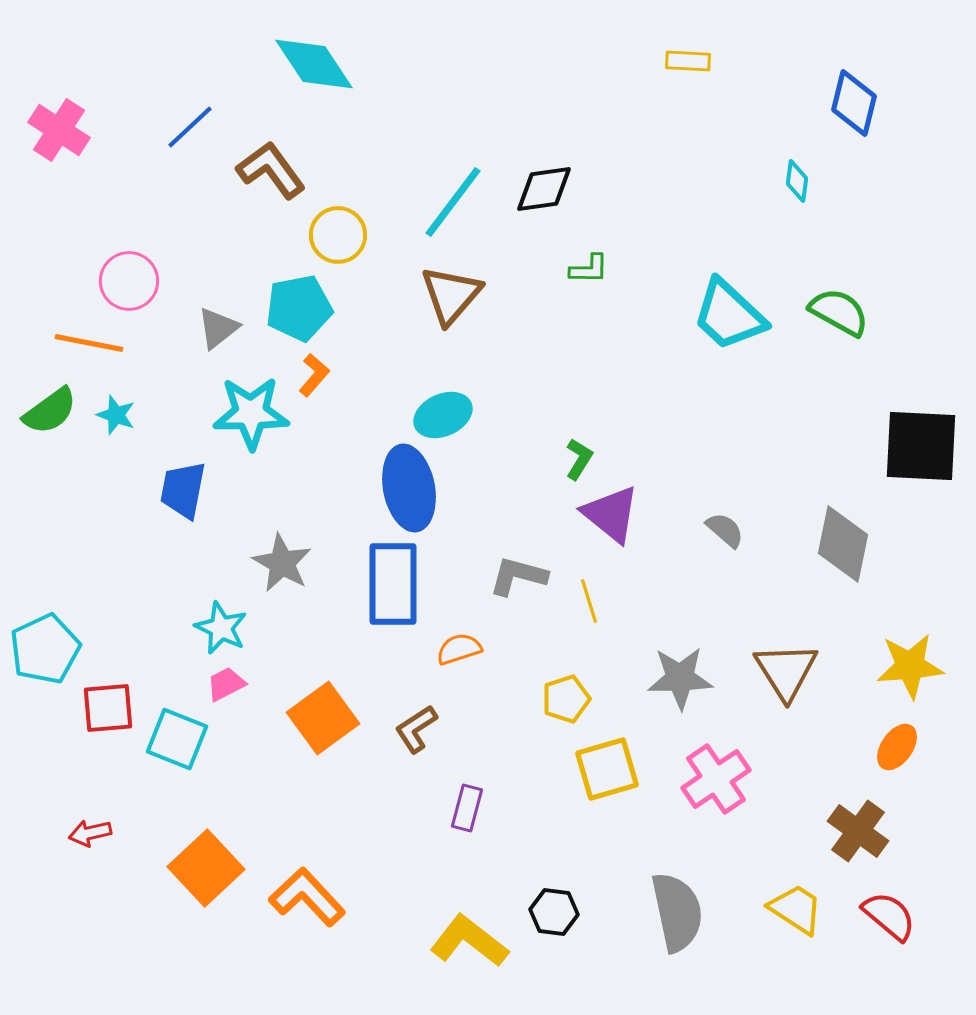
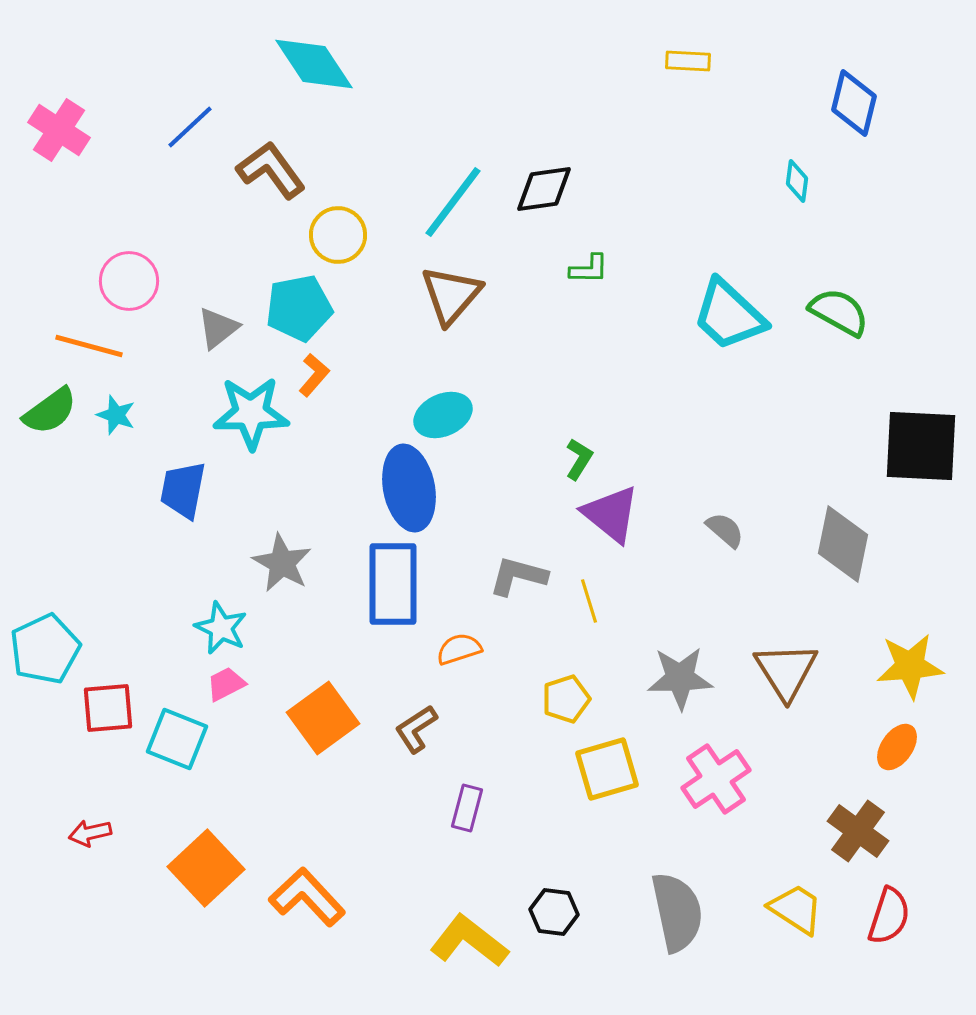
orange line at (89, 343): moved 3 px down; rotated 4 degrees clockwise
red semicircle at (889, 916): rotated 68 degrees clockwise
